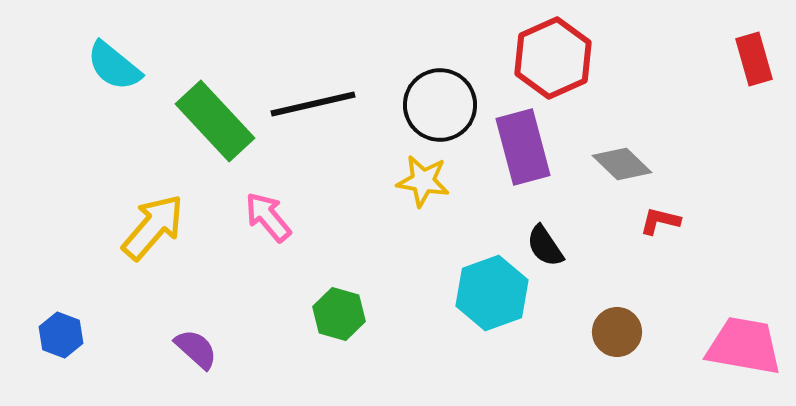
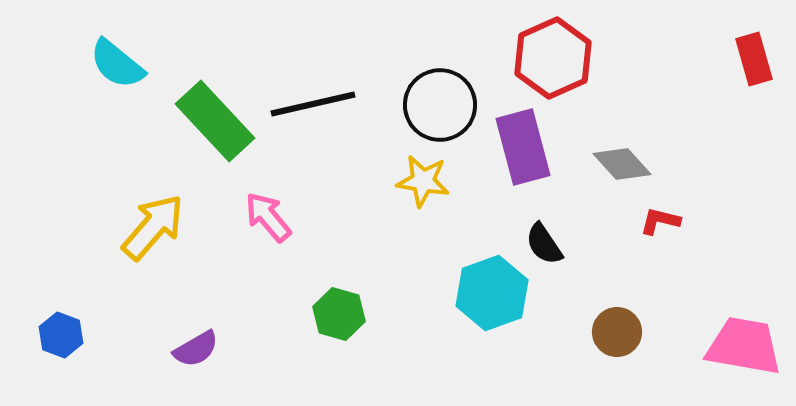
cyan semicircle: moved 3 px right, 2 px up
gray diamond: rotated 4 degrees clockwise
black semicircle: moved 1 px left, 2 px up
purple semicircle: rotated 108 degrees clockwise
